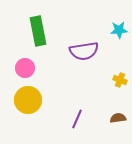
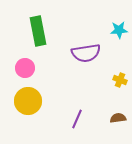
purple semicircle: moved 2 px right, 2 px down
yellow circle: moved 1 px down
